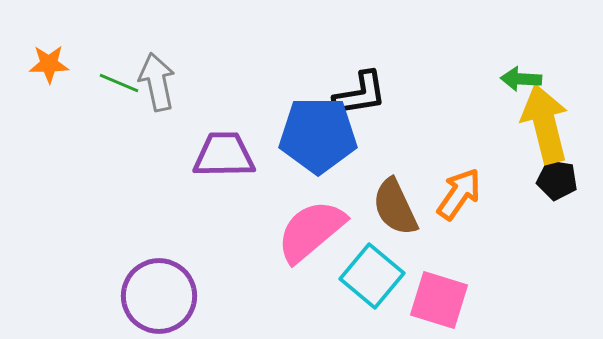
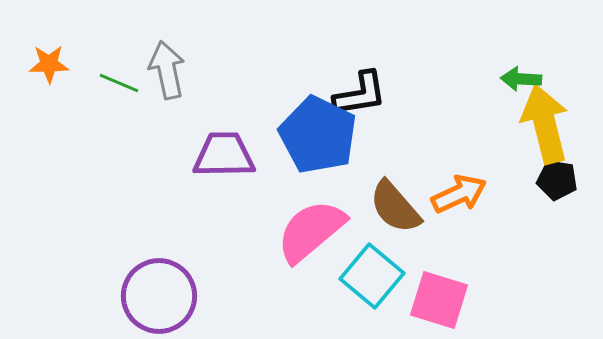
gray arrow: moved 10 px right, 12 px up
blue pentagon: rotated 26 degrees clockwise
orange arrow: rotated 30 degrees clockwise
brown semicircle: rotated 16 degrees counterclockwise
